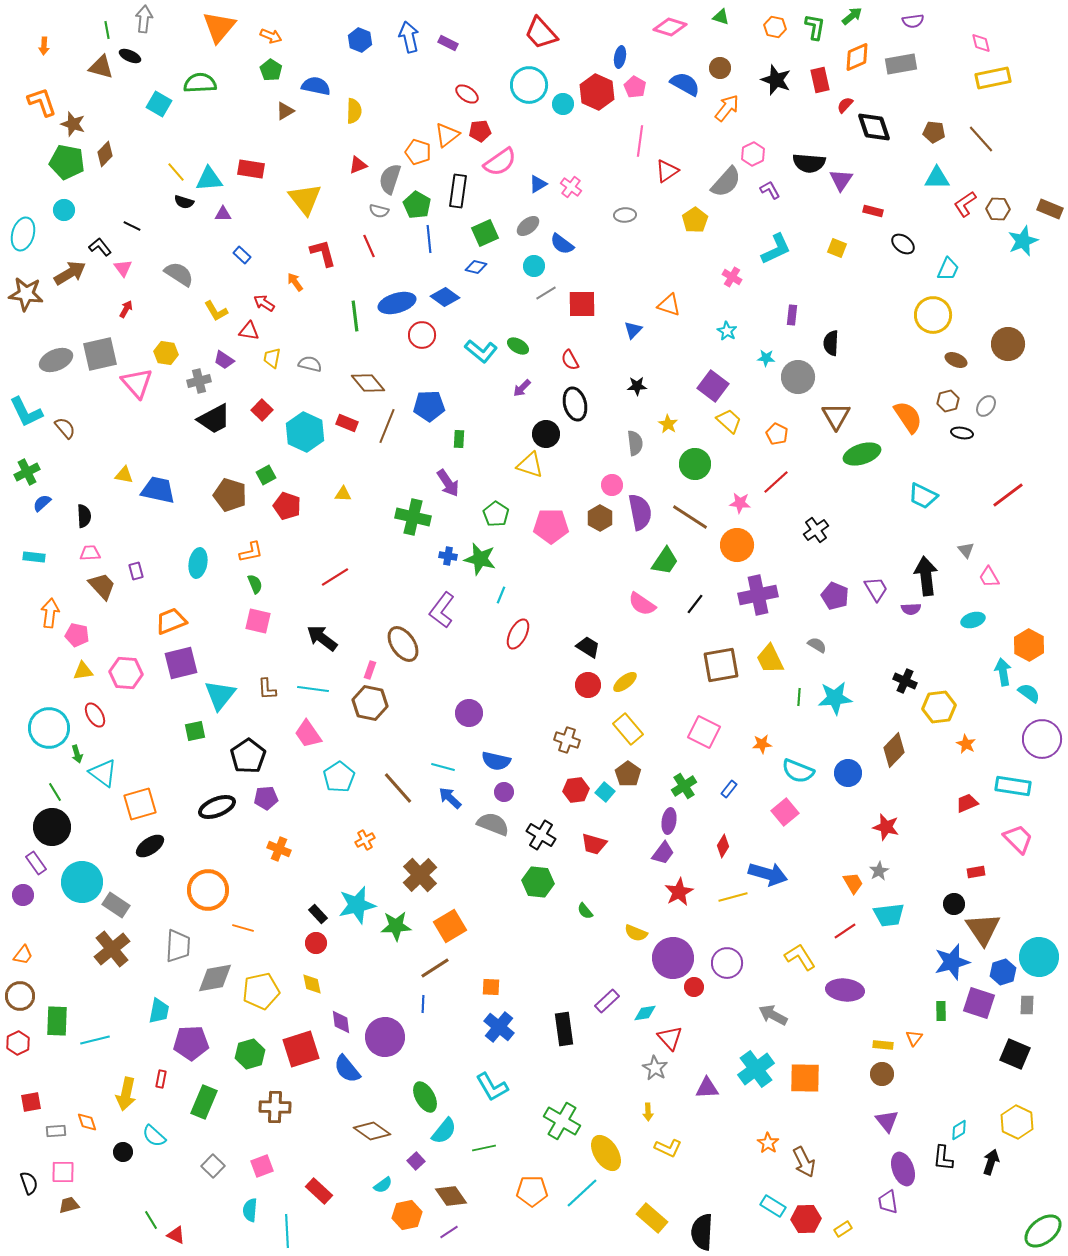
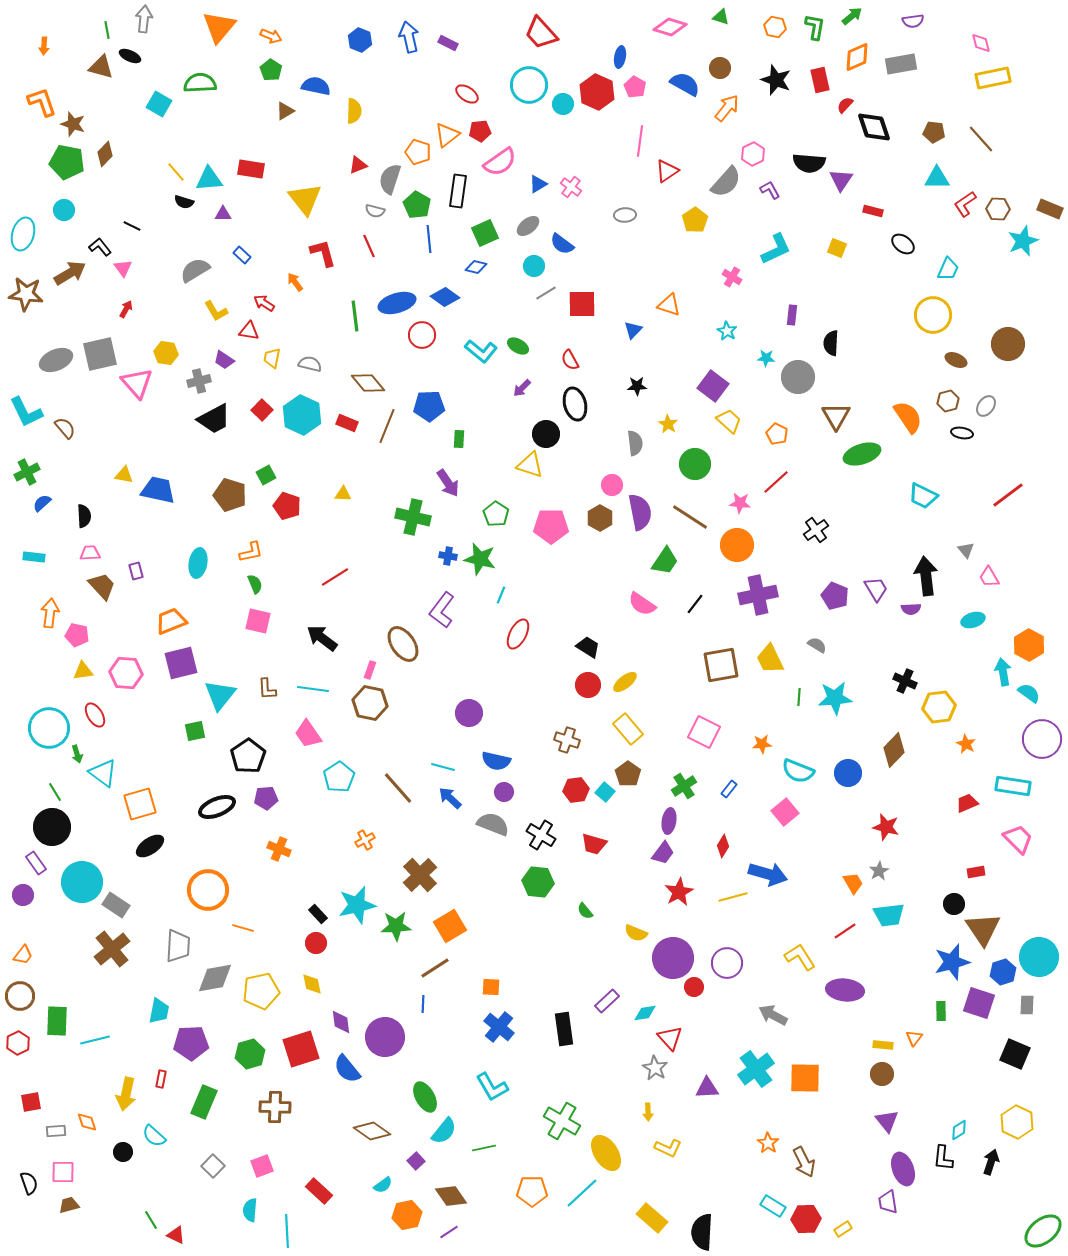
gray semicircle at (379, 211): moved 4 px left
gray semicircle at (179, 274): moved 16 px right, 4 px up; rotated 64 degrees counterclockwise
cyan hexagon at (305, 432): moved 3 px left, 17 px up
